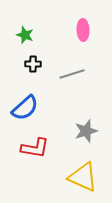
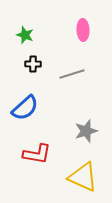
red L-shape: moved 2 px right, 6 px down
